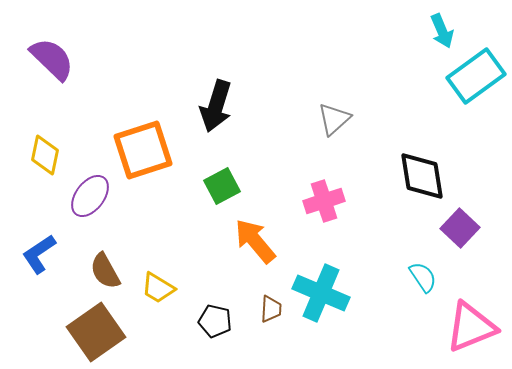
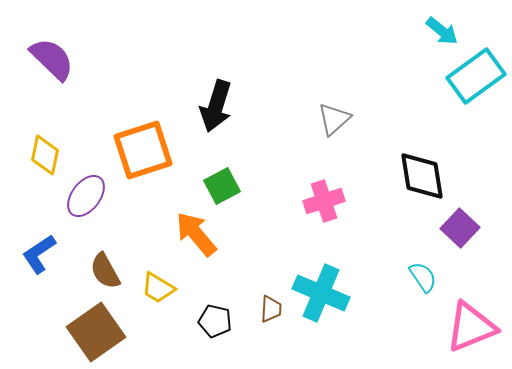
cyan arrow: rotated 28 degrees counterclockwise
purple ellipse: moved 4 px left
orange arrow: moved 59 px left, 7 px up
